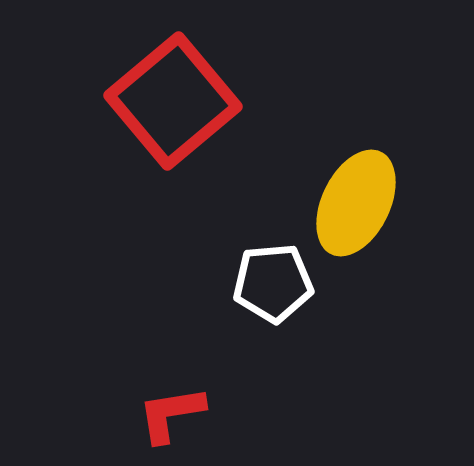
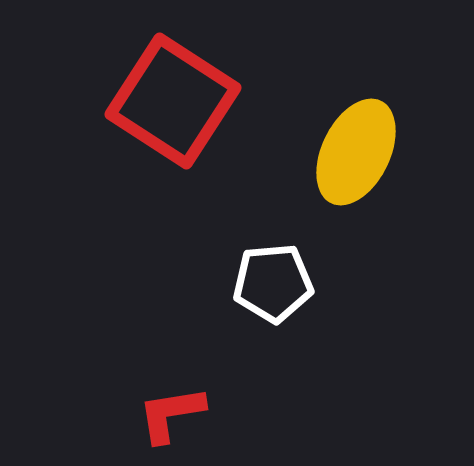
red square: rotated 17 degrees counterclockwise
yellow ellipse: moved 51 px up
